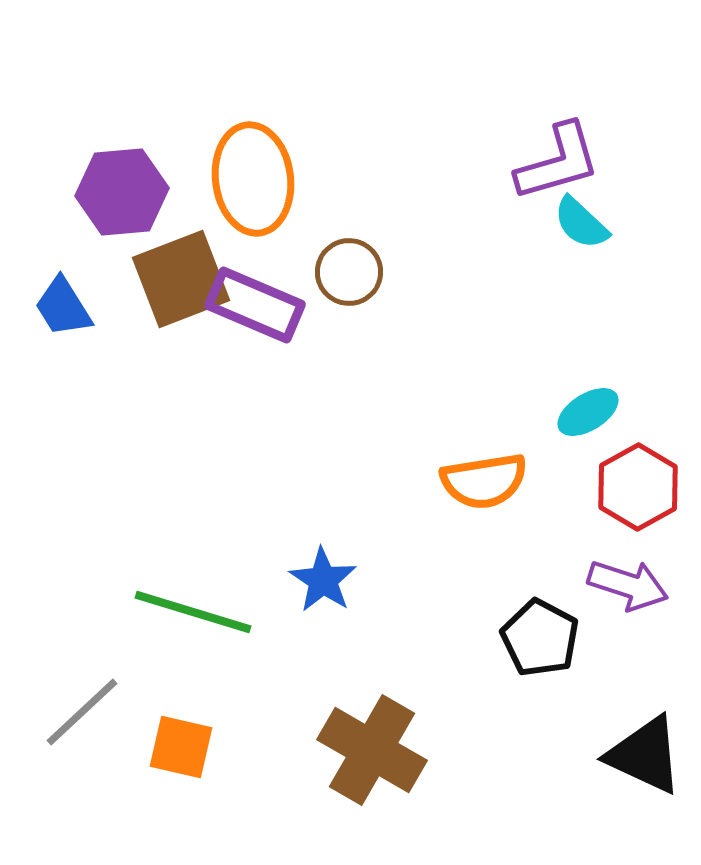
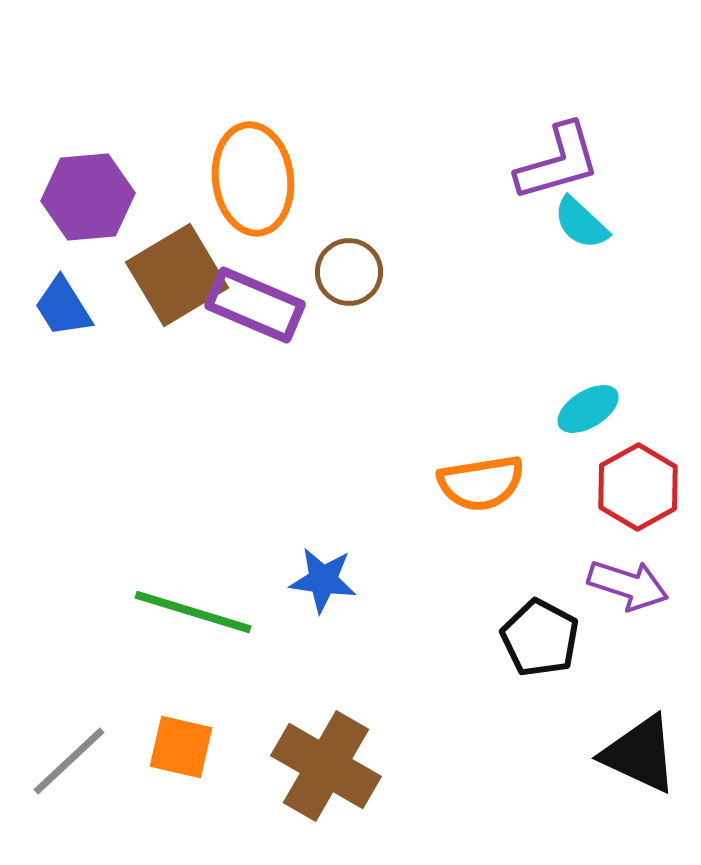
purple hexagon: moved 34 px left, 5 px down
brown square: moved 4 px left, 4 px up; rotated 10 degrees counterclockwise
cyan ellipse: moved 3 px up
orange semicircle: moved 3 px left, 2 px down
blue star: rotated 26 degrees counterclockwise
gray line: moved 13 px left, 49 px down
brown cross: moved 46 px left, 16 px down
black triangle: moved 5 px left, 1 px up
